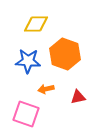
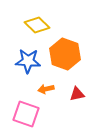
yellow diamond: moved 1 px right, 1 px down; rotated 45 degrees clockwise
red triangle: moved 1 px left, 3 px up
